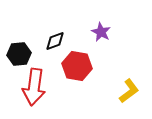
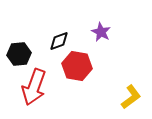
black diamond: moved 4 px right
red arrow: rotated 12 degrees clockwise
yellow L-shape: moved 2 px right, 6 px down
